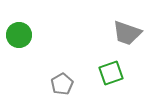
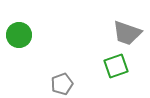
green square: moved 5 px right, 7 px up
gray pentagon: rotated 10 degrees clockwise
